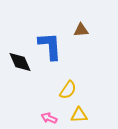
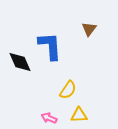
brown triangle: moved 8 px right, 1 px up; rotated 49 degrees counterclockwise
